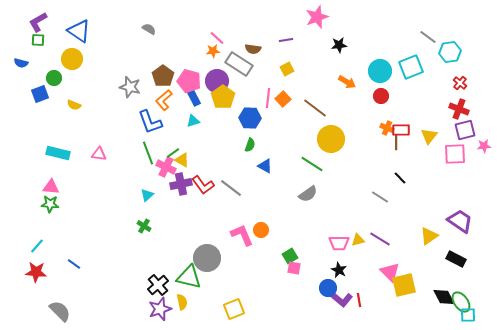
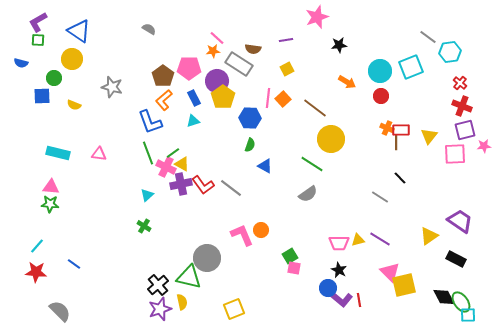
pink pentagon at (189, 81): moved 13 px up; rotated 15 degrees counterclockwise
gray star at (130, 87): moved 18 px left
blue square at (40, 94): moved 2 px right, 2 px down; rotated 18 degrees clockwise
red cross at (459, 109): moved 3 px right, 3 px up
yellow triangle at (182, 160): moved 4 px down
